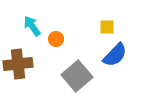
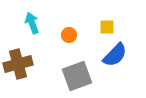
cyan arrow: moved 3 px up; rotated 15 degrees clockwise
orange circle: moved 13 px right, 4 px up
brown cross: rotated 8 degrees counterclockwise
gray square: rotated 20 degrees clockwise
